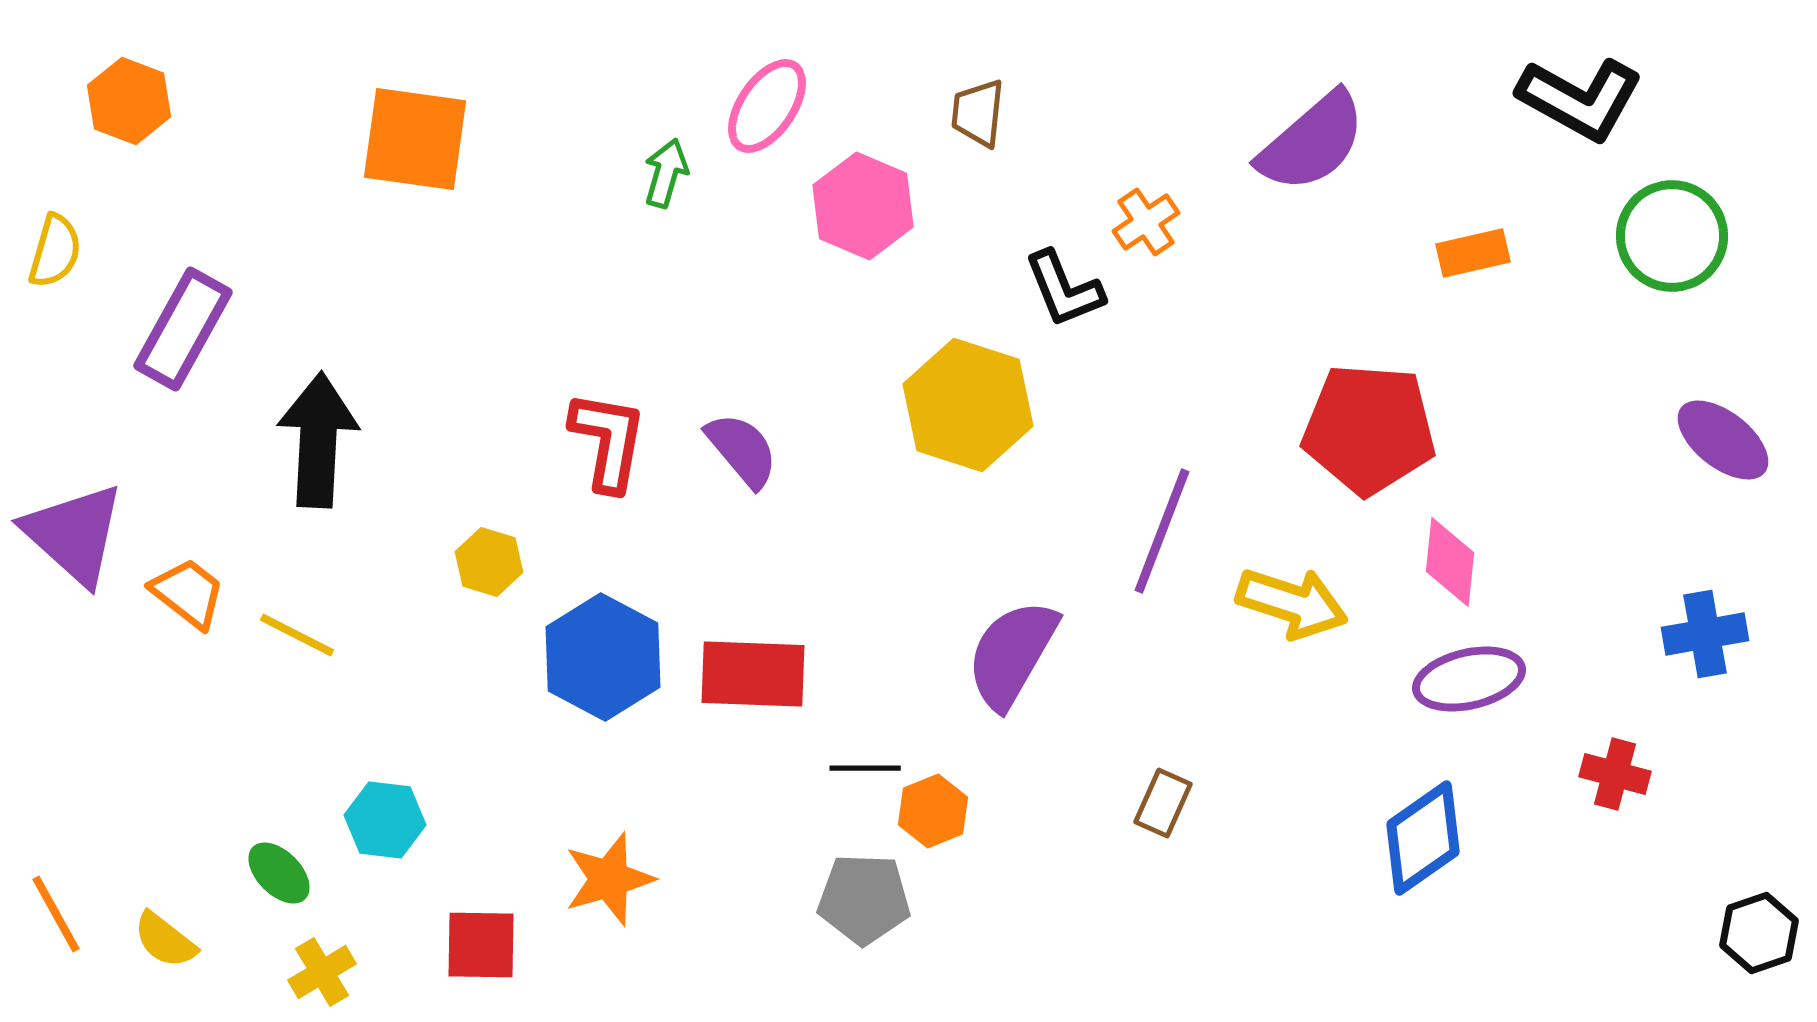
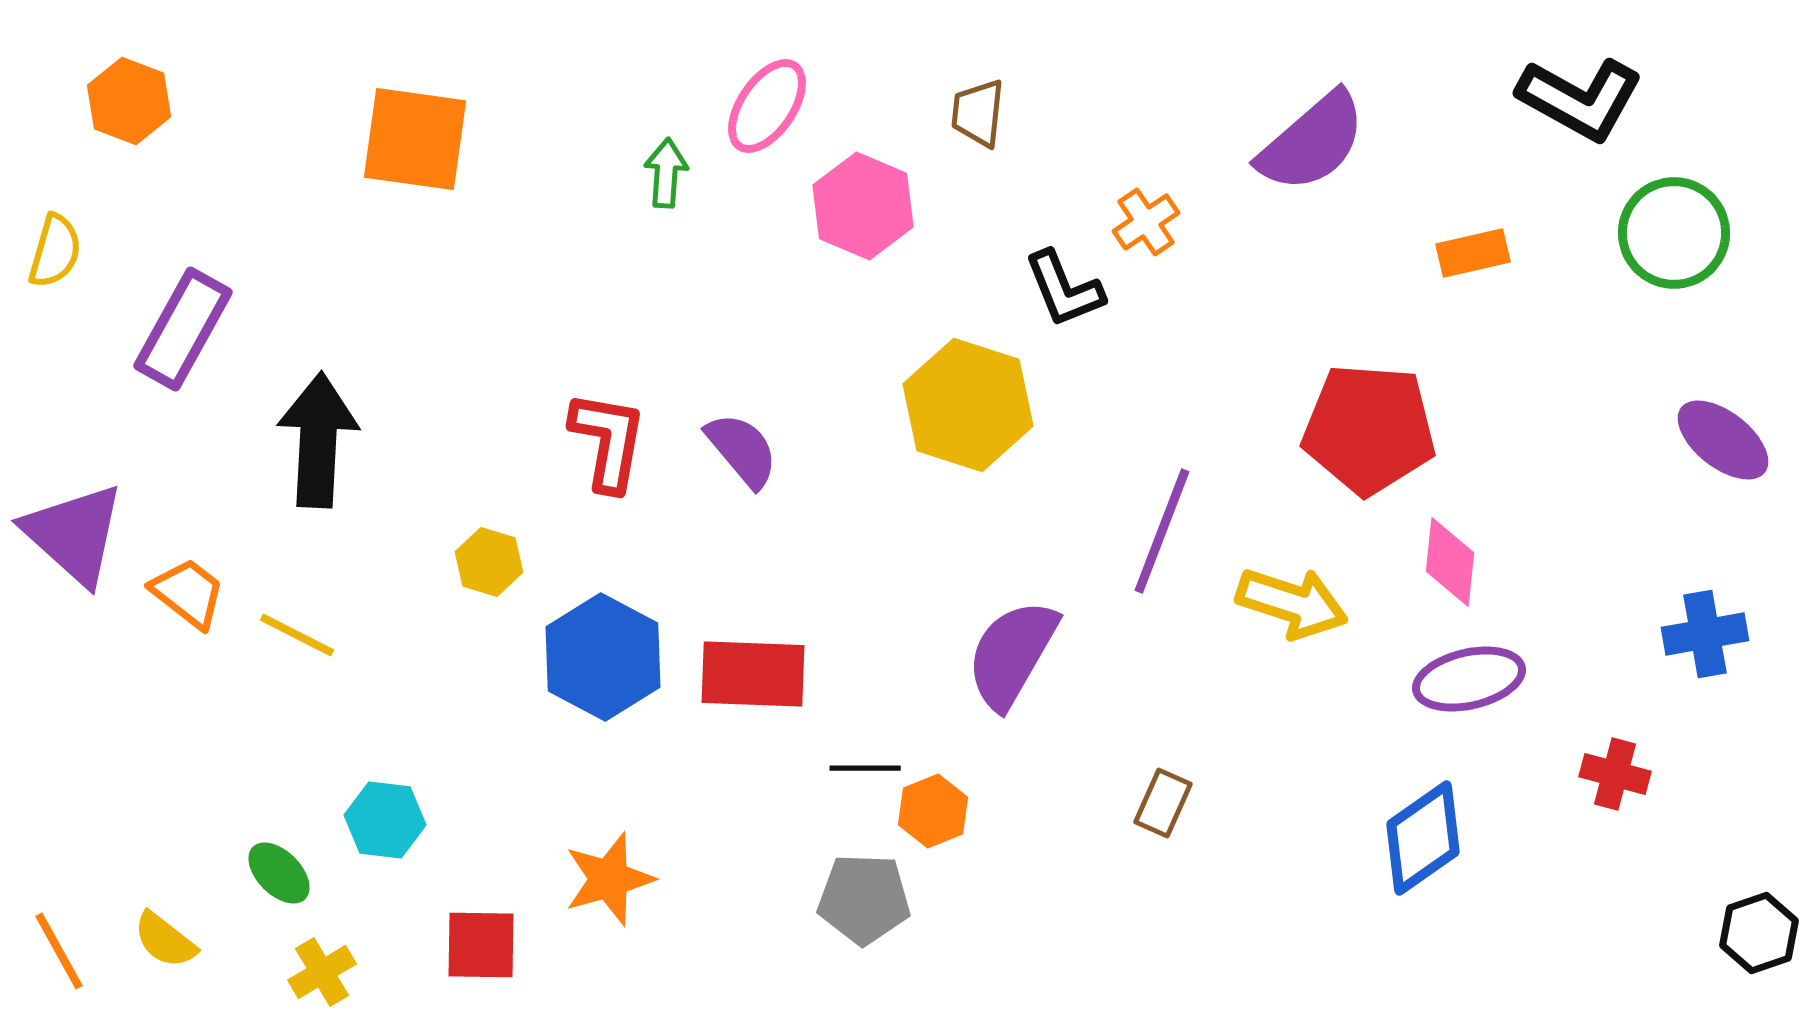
green arrow at (666, 173): rotated 12 degrees counterclockwise
green circle at (1672, 236): moved 2 px right, 3 px up
orange line at (56, 914): moved 3 px right, 37 px down
